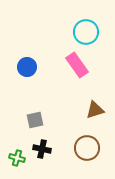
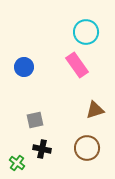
blue circle: moved 3 px left
green cross: moved 5 px down; rotated 21 degrees clockwise
